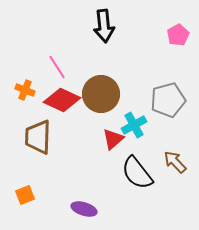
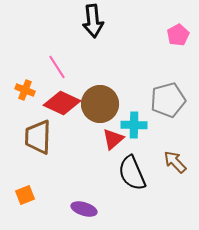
black arrow: moved 11 px left, 5 px up
brown circle: moved 1 px left, 10 px down
red diamond: moved 3 px down
cyan cross: rotated 30 degrees clockwise
black semicircle: moved 5 px left; rotated 15 degrees clockwise
